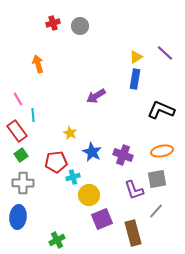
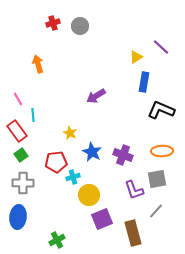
purple line: moved 4 px left, 6 px up
blue rectangle: moved 9 px right, 3 px down
orange ellipse: rotated 10 degrees clockwise
